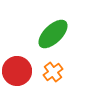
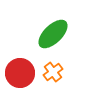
red circle: moved 3 px right, 2 px down
